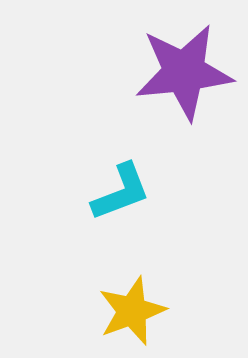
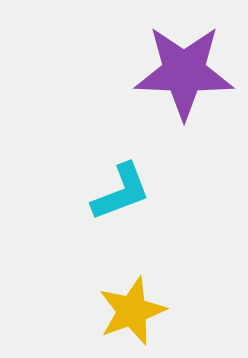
purple star: rotated 8 degrees clockwise
